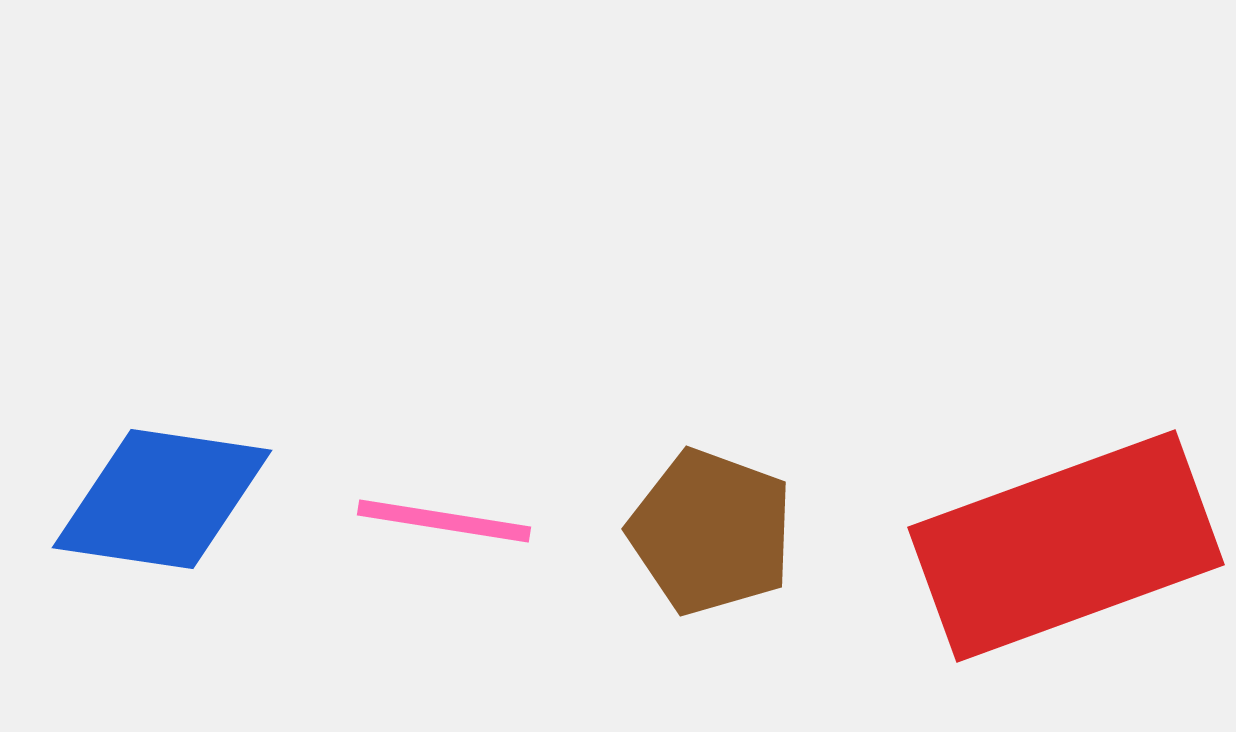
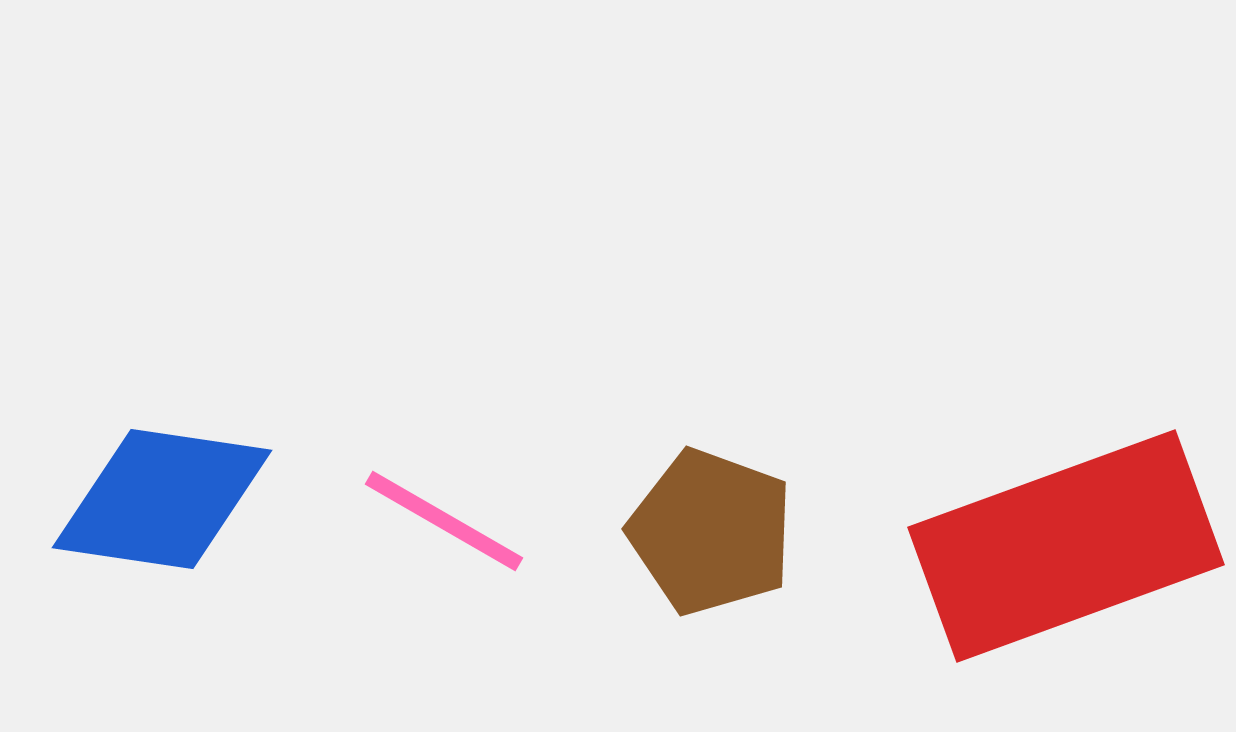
pink line: rotated 21 degrees clockwise
